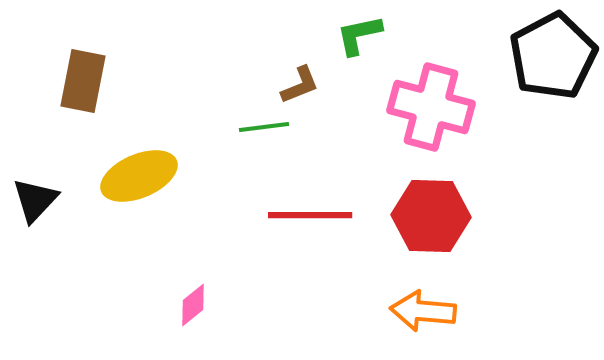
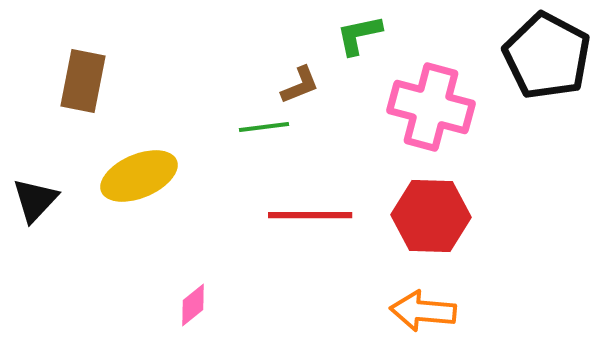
black pentagon: moved 6 px left; rotated 16 degrees counterclockwise
